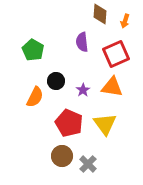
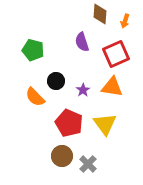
purple semicircle: rotated 12 degrees counterclockwise
green pentagon: rotated 15 degrees counterclockwise
orange semicircle: rotated 110 degrees clockwise
